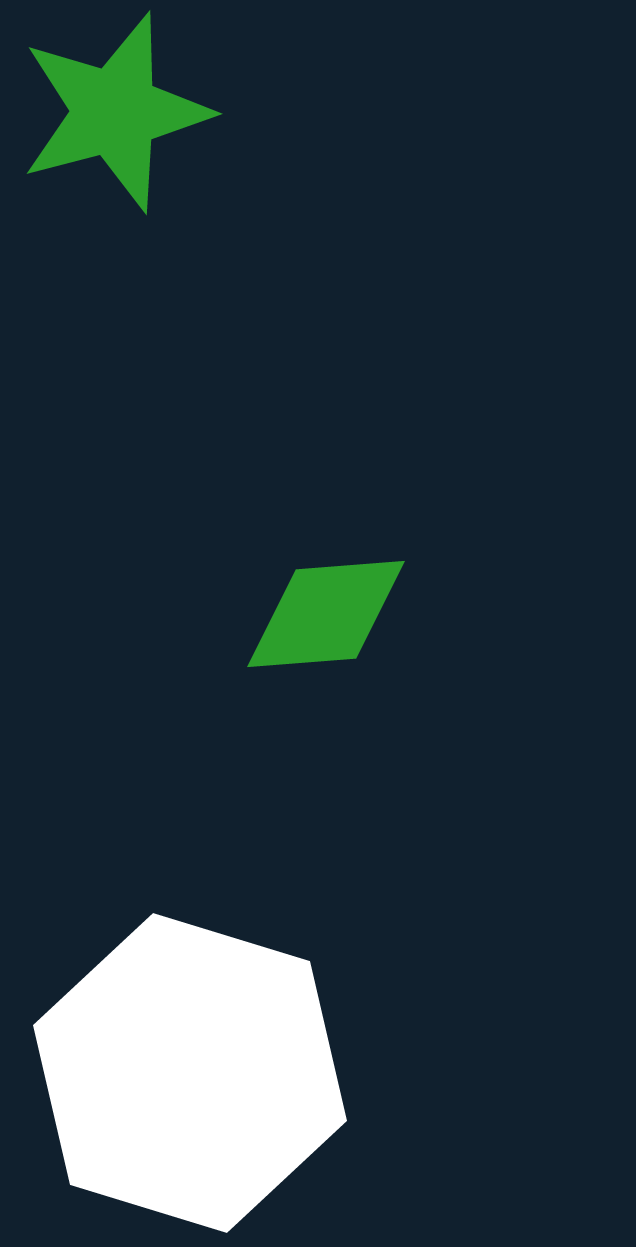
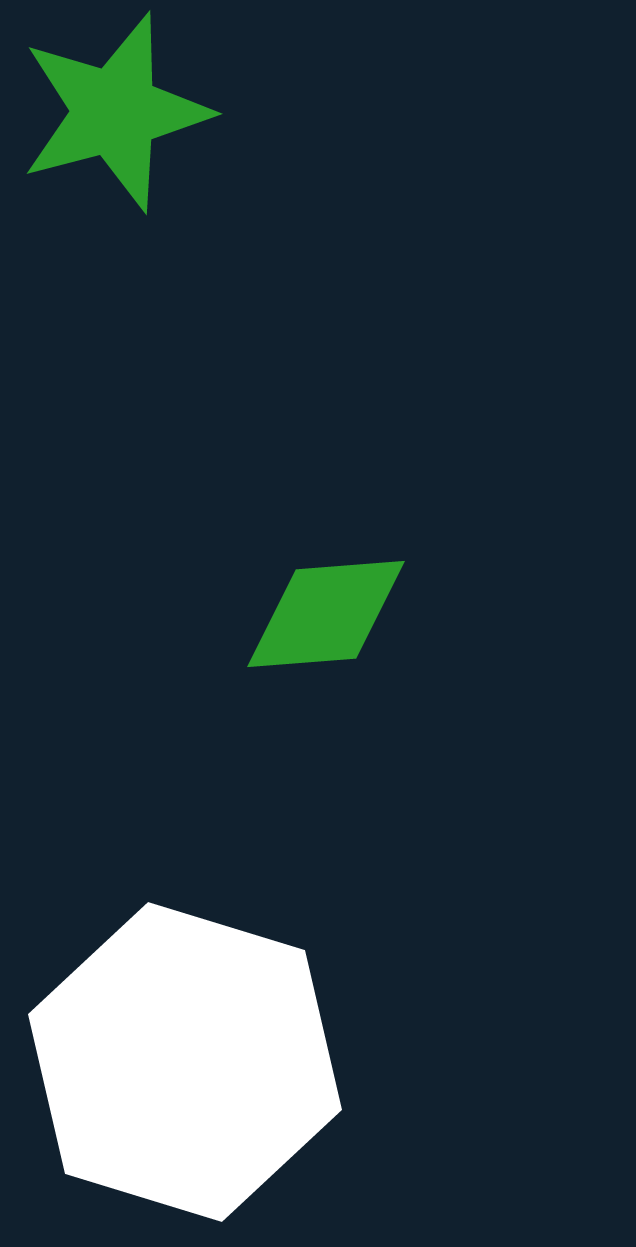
white hexagon: moved 5 px left, 11 px up
